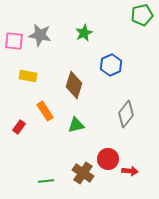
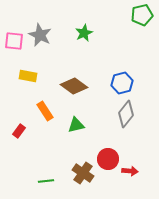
gray star: rotated 15 degrees clockwise
blue hexagon: moved 11 px right, 18 px down; rotated 10 degrees clockwise
brown diamond: moved 1 px down; rotated 72 degrees counterclockwise
red rectangle: moved 4 px down
